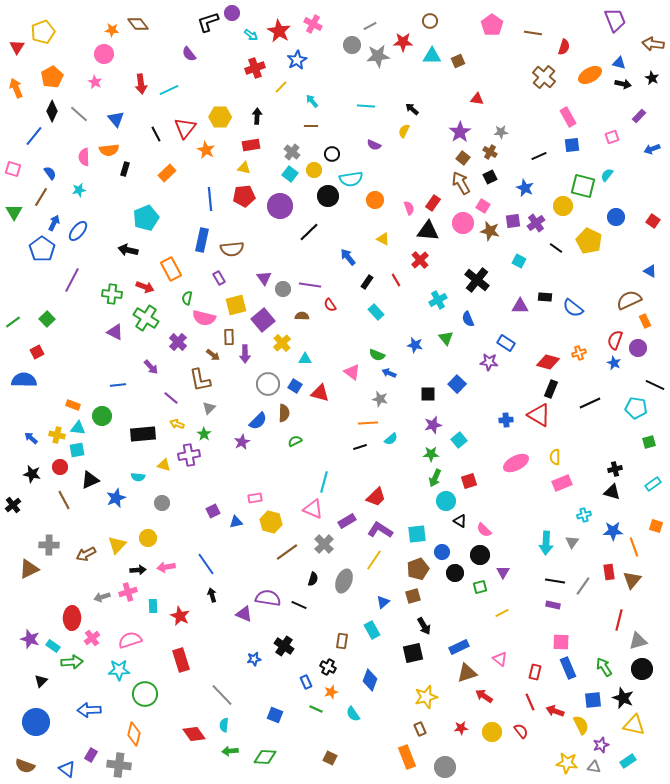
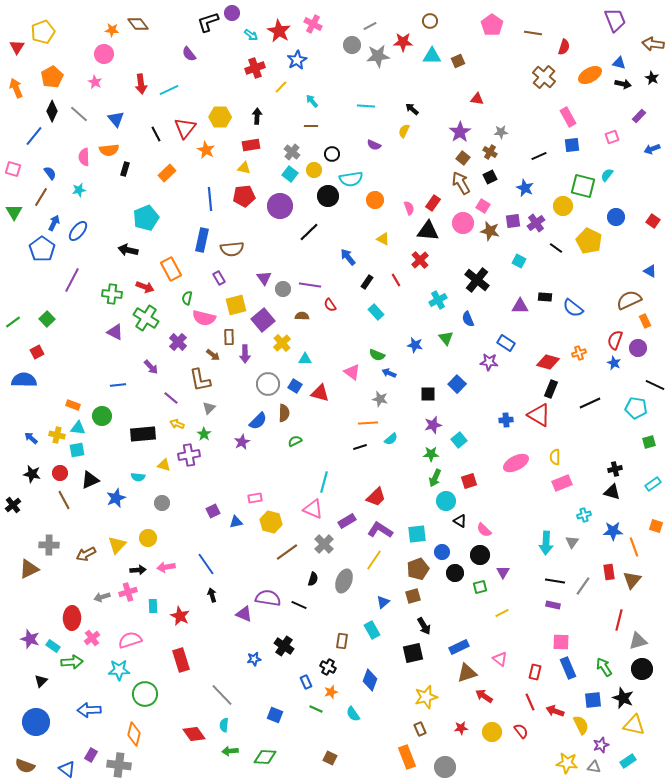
red circle at (60, 467): moved 6 px down
